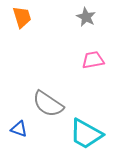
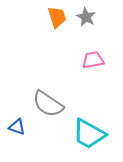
orange trapezoid: moved 35 px right
blue triangle: moved 2 px left, 2 px up
cyan trapezoid: moved 3 px right
